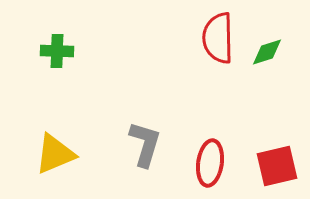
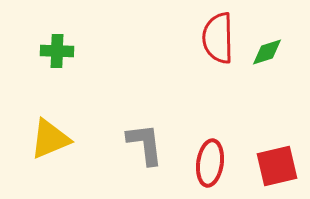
gray L-shape: rotated 24 degrees counterclockwise
yellow triangle: moved 5 px left, 15 px up
